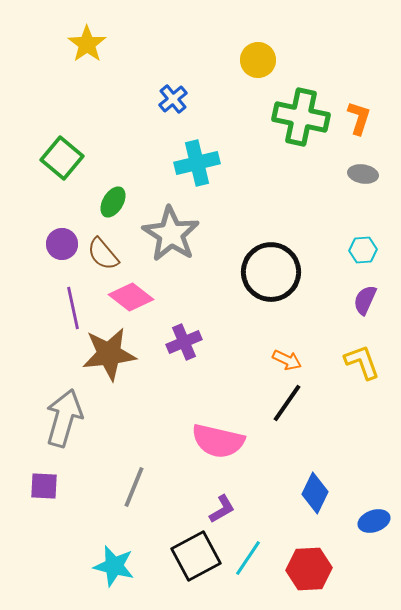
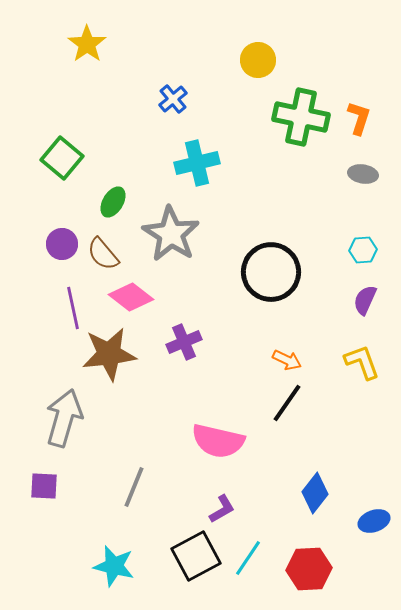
blue diamond: rotated 12 degrees clockwise
